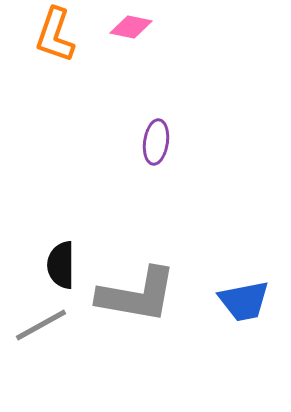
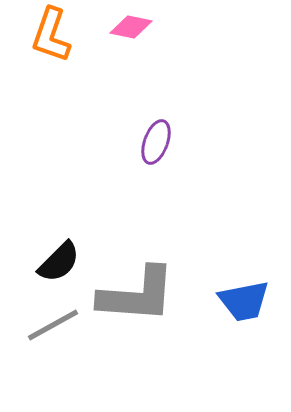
orange L-shape: moved 4 px left
purple ellipse: rotated 12 degrees clockwise
black semicircle: moved 2 px left, 3 px up; rotated 135 degrees counterclockwise
gray L-shape: rotated 6 degrees counterclockwise
gray line: moved 12 px right
